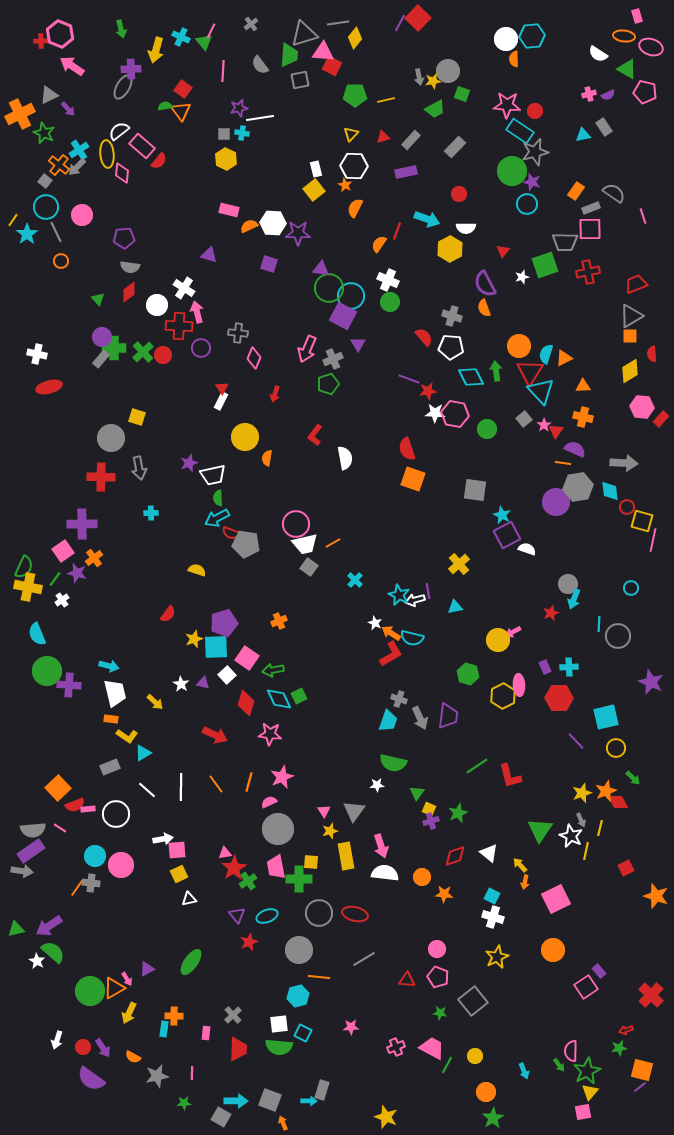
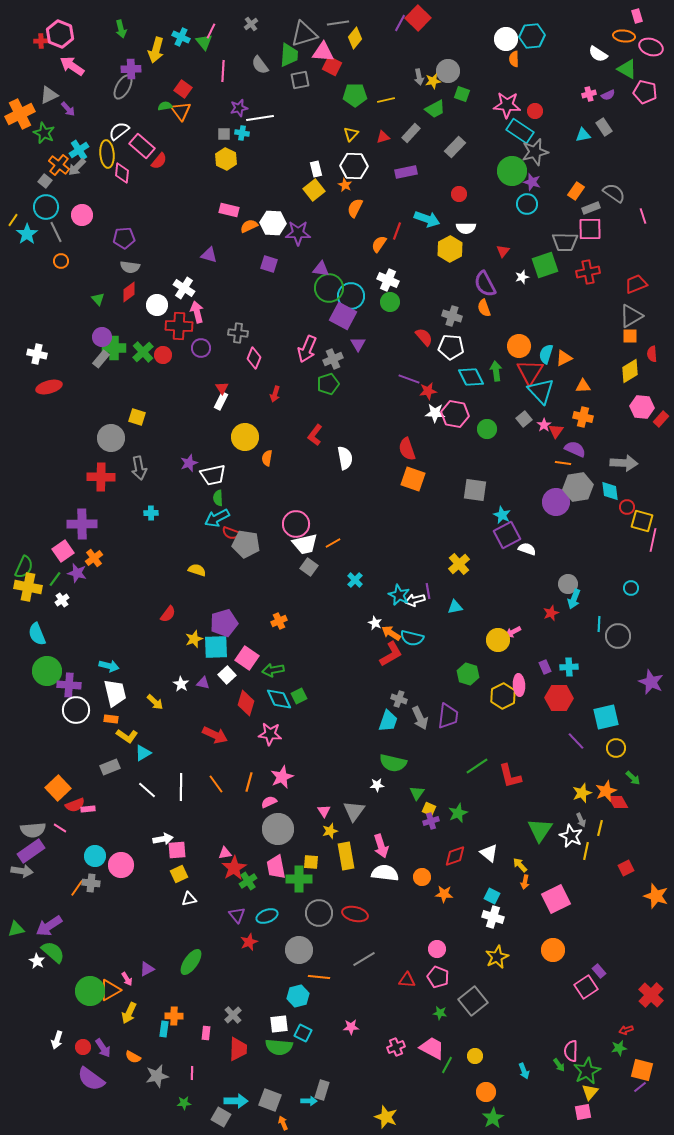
gray rectangle at (411, 140): moved 7 px up
white circle at (116, 814): moved 40 px left, 104 px up
orange triangle at (114, 988): moved 4 px left, 2 px down
